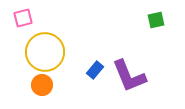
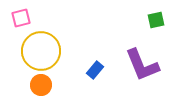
pink square: moved 2 px left
yellow circle: moved 4 px left, 1 px up
purple L-shape: moved 13 px right, 11 px up
orange circle: moved 1 px left
